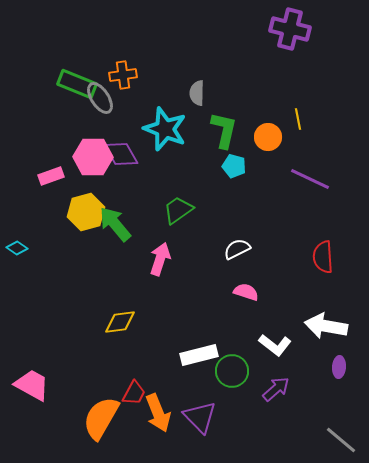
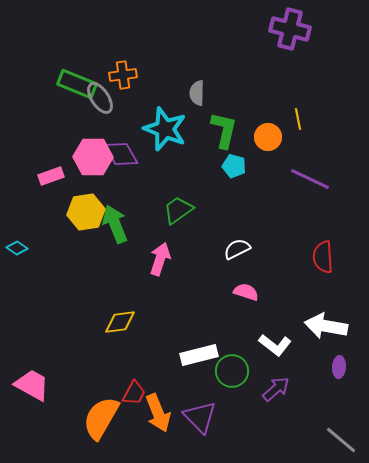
yellow hexagon: rotated 6 degrees clockwise
green arrow: rotated 18 degrees clockwise
